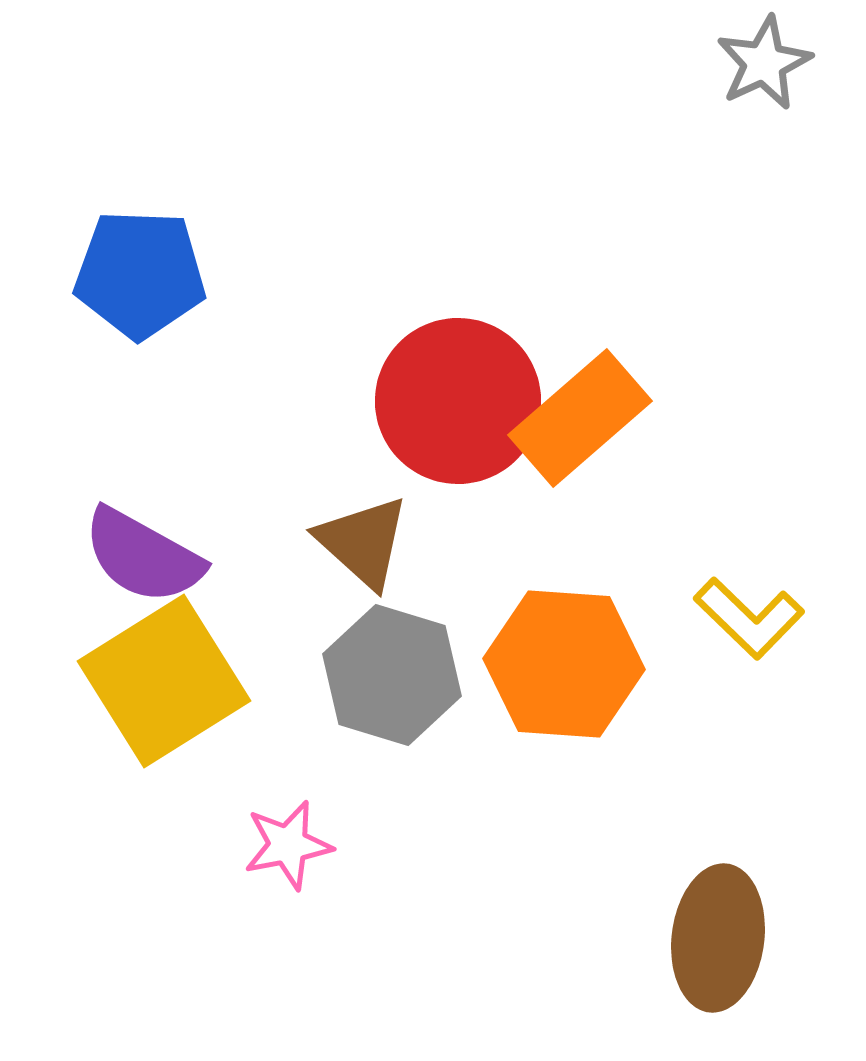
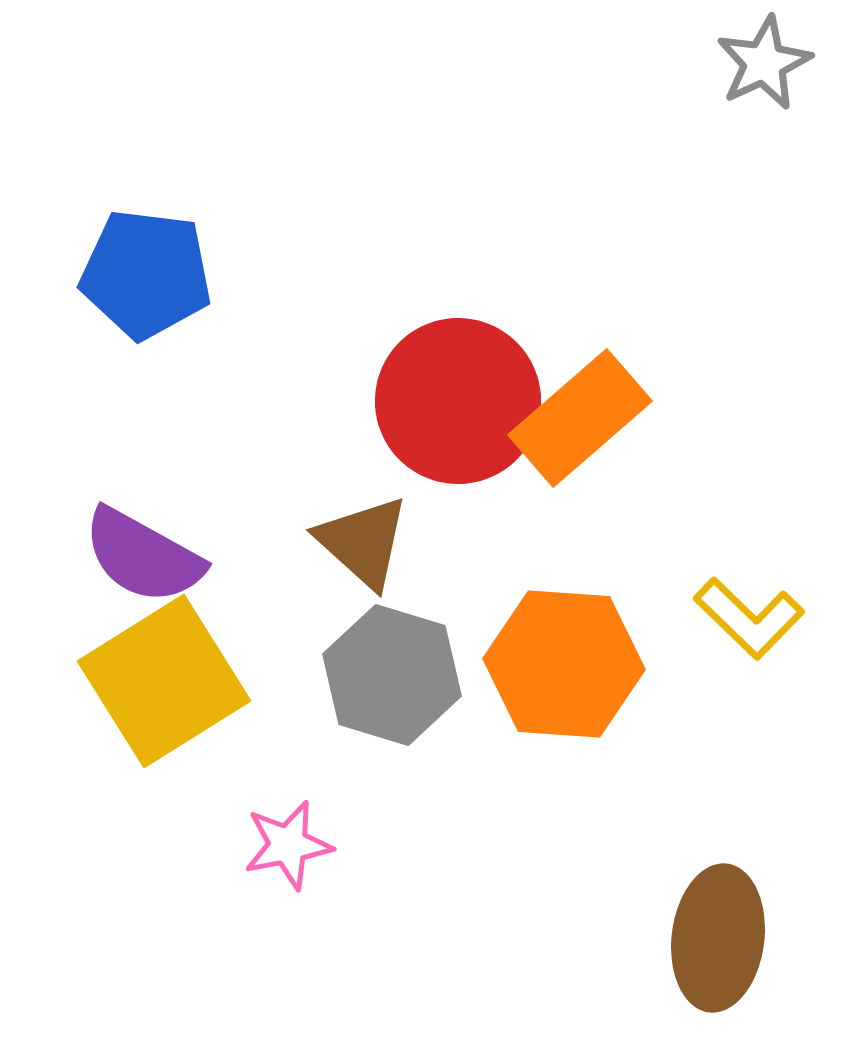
blue pentagon: moved 6 px right; rotated 5 degrees clockwise
